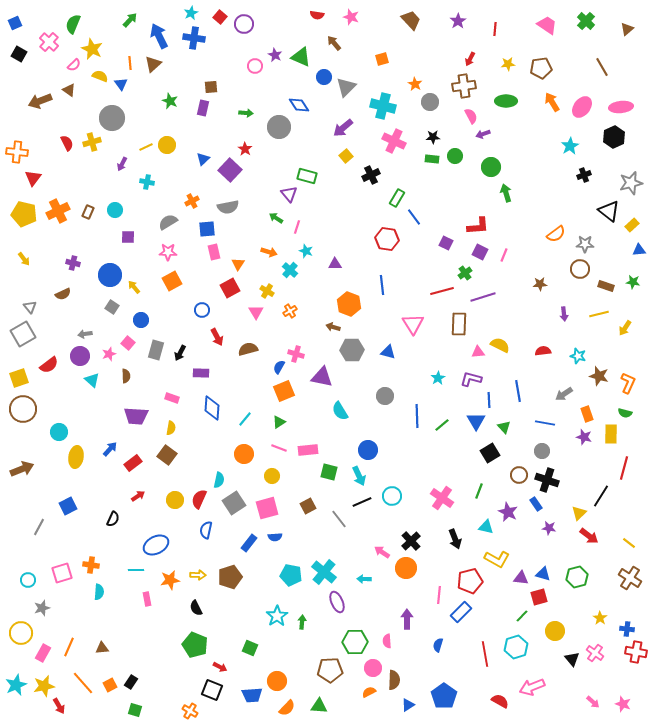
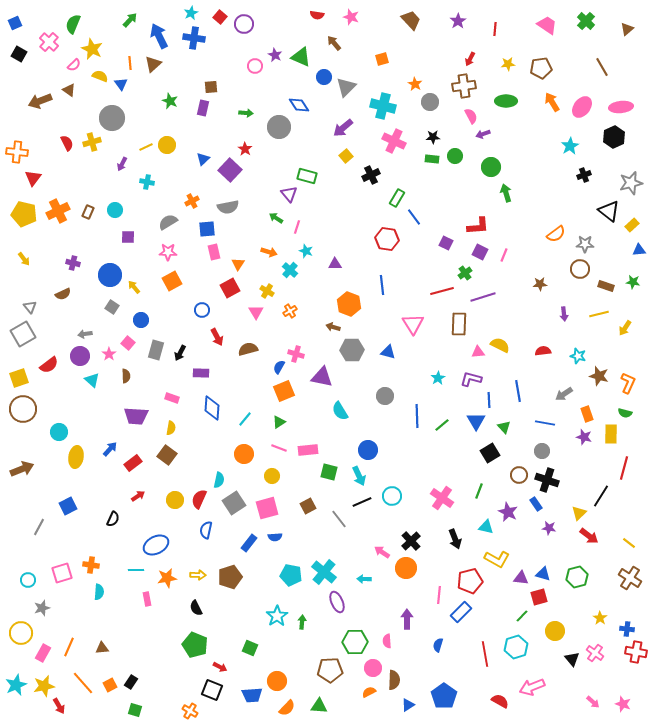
pink star at (109, 354): rotated 16 degrees counterclockwise
orange star at (170, 580): moved 3 px left, 2 px up
